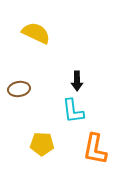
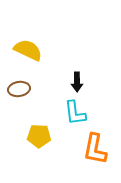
yellow semicircle: moved 8 px left, 17 px down
black arrow: moved 1 px down
cyan L-shape: moved 2 px right, 2 px down
yellow pentagon: moved 3 px left, 8 px up
